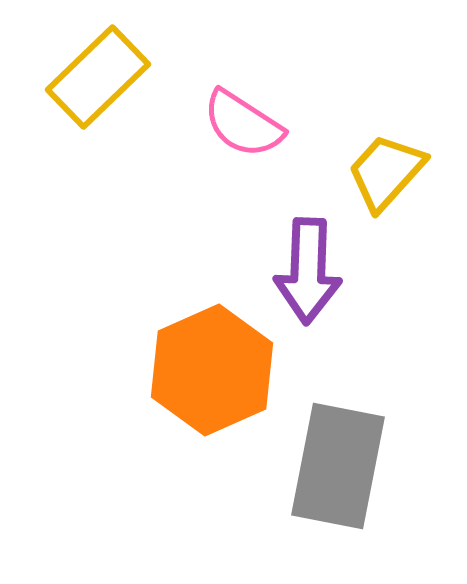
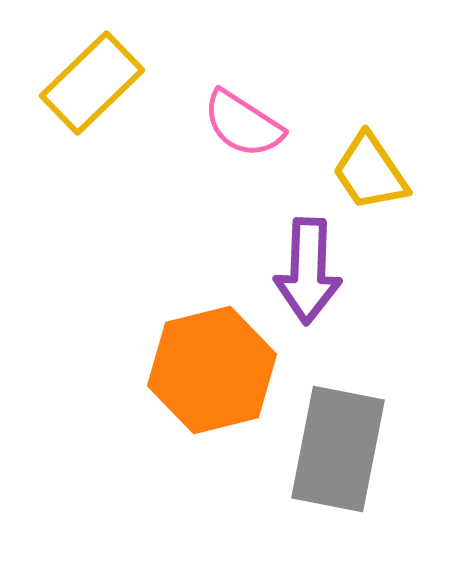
yellow rectangle: moved 6 px left, 6 px down
yellow trapezoid: moved 16 px left; rotated 76 degrees counterclockwise
orange hexagon: rotated 10 degrees clockwise
gray rectangle: moved 17 px up
